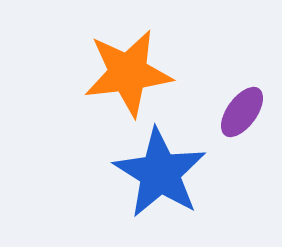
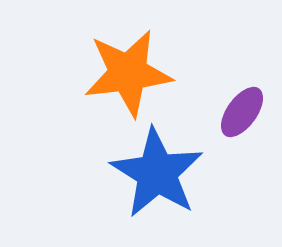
blue star: moved 3 px left
